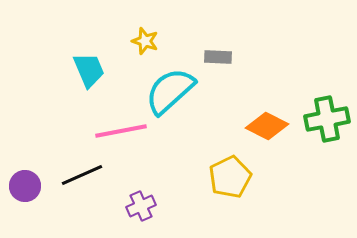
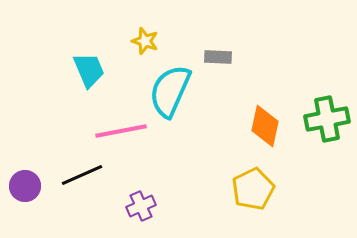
cyan semicircle: rotated 24 degrees counterclockwise
orange diamond: moved 2 px left; rotated 75 degrees clockwise
yellow pentagon: moved 23 px right, 12 px down
